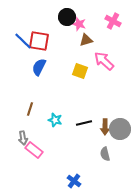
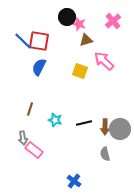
pink cross: rotated 21 degrees clockwise
